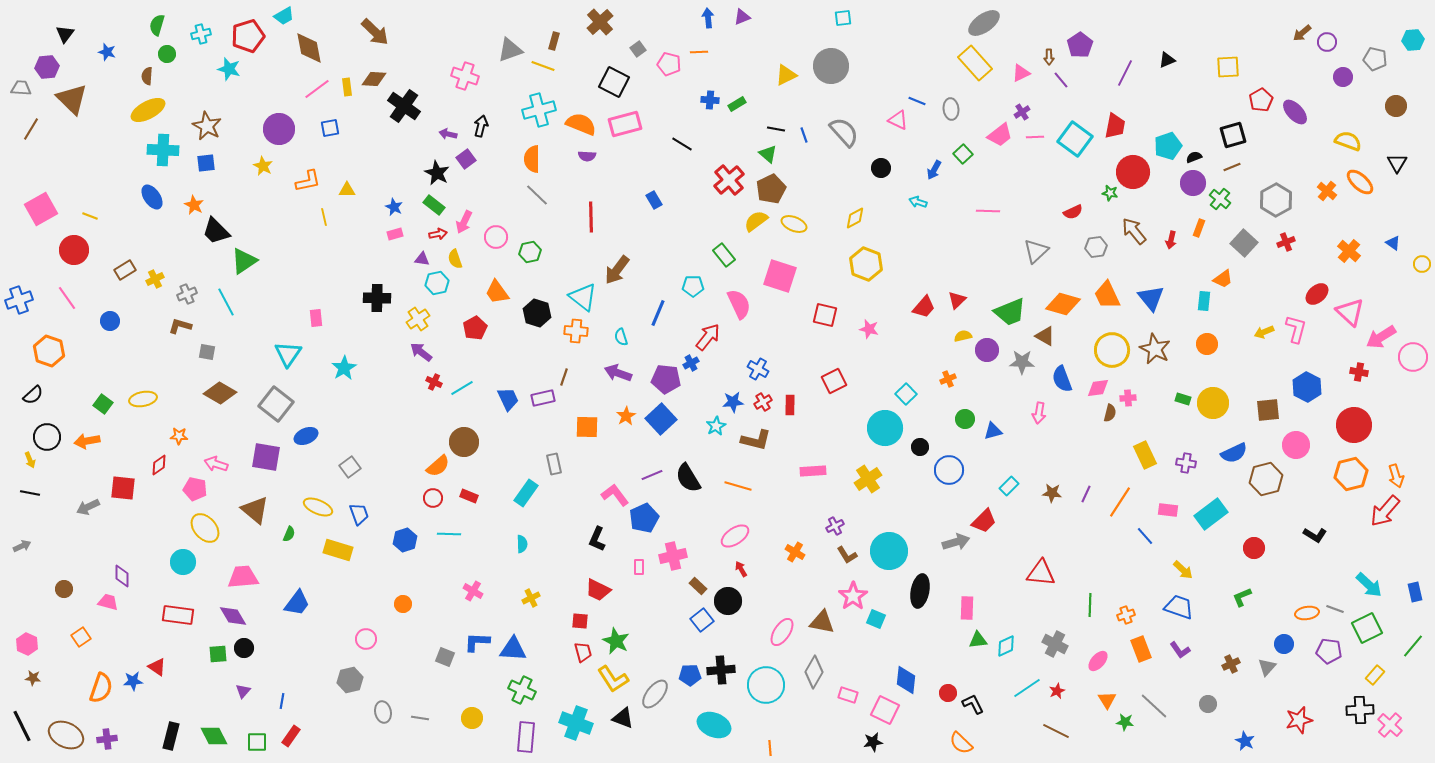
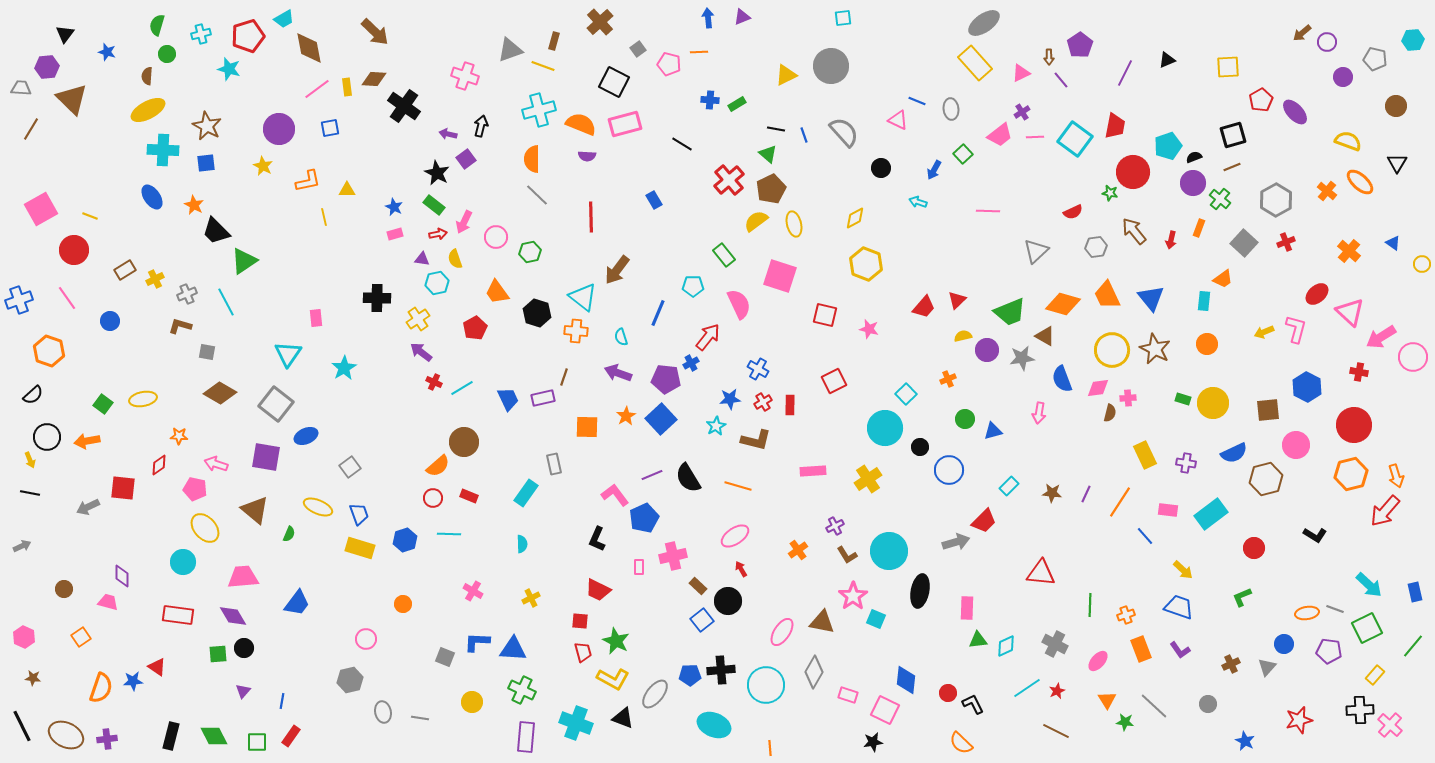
cyan trapezoid at (284, 16): moved 3 px down
yellow ellipse at (794, 224): rotated 55 degrees clockwise
gray star at (1022, 362): moved 4 px up; rotated 10 degrees counterclockwise
blue star at (733, 402): moved 3 px left, 3 px up
yellow rectangle at (338, 550): moved 22 px right, 2 px up
orange cross at (795, 552): moved 3 px right, 2 px up; rotated 24 degrees clockwise
pink hexagon at (27, 644): moved 3 px left, 7 px up
yellow L-shape at (613, 679): rotated 28 degrees counterclockwise
yellow circle at (472, 718): moved 16 px up
